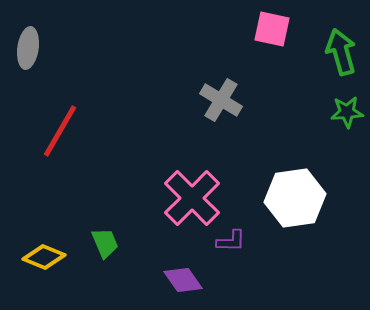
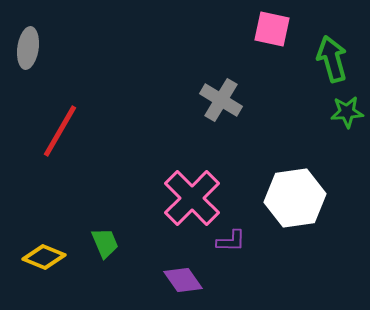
green arrow: moved 9 px left, 7 px down
